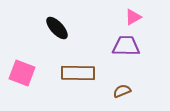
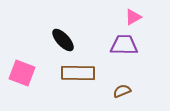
black ellipse: moved 6 px right, 12 px down
purple trapezoid: moved 2 px left, 1 px up
